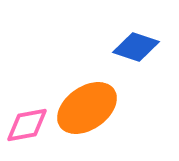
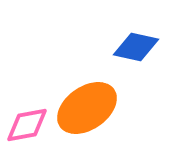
blue diamond: rotated 6 degrees counterclockwise
